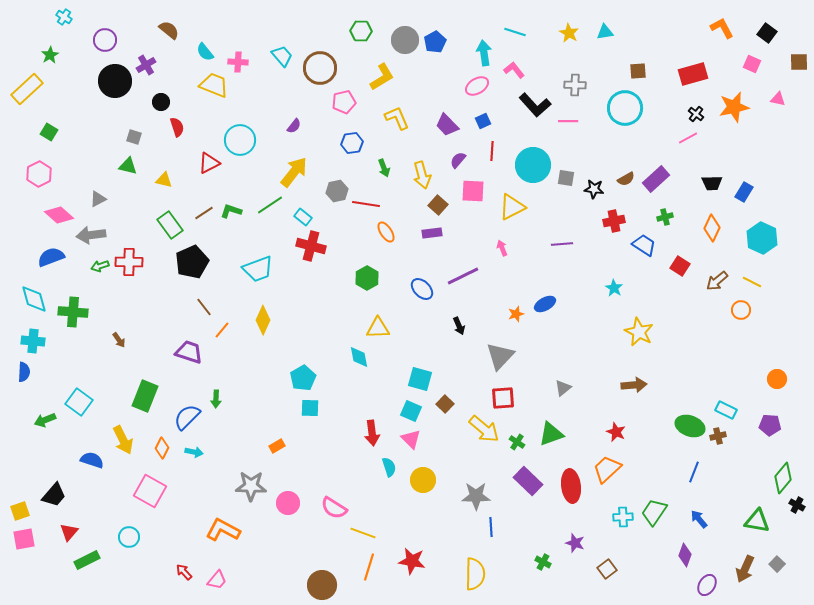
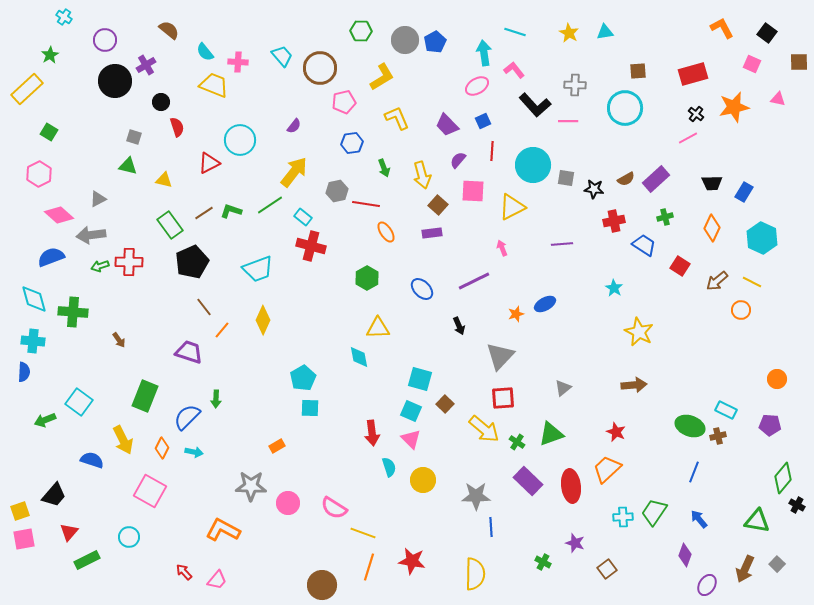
purple line at (463, 276): moved 11 px right, 5 px down
